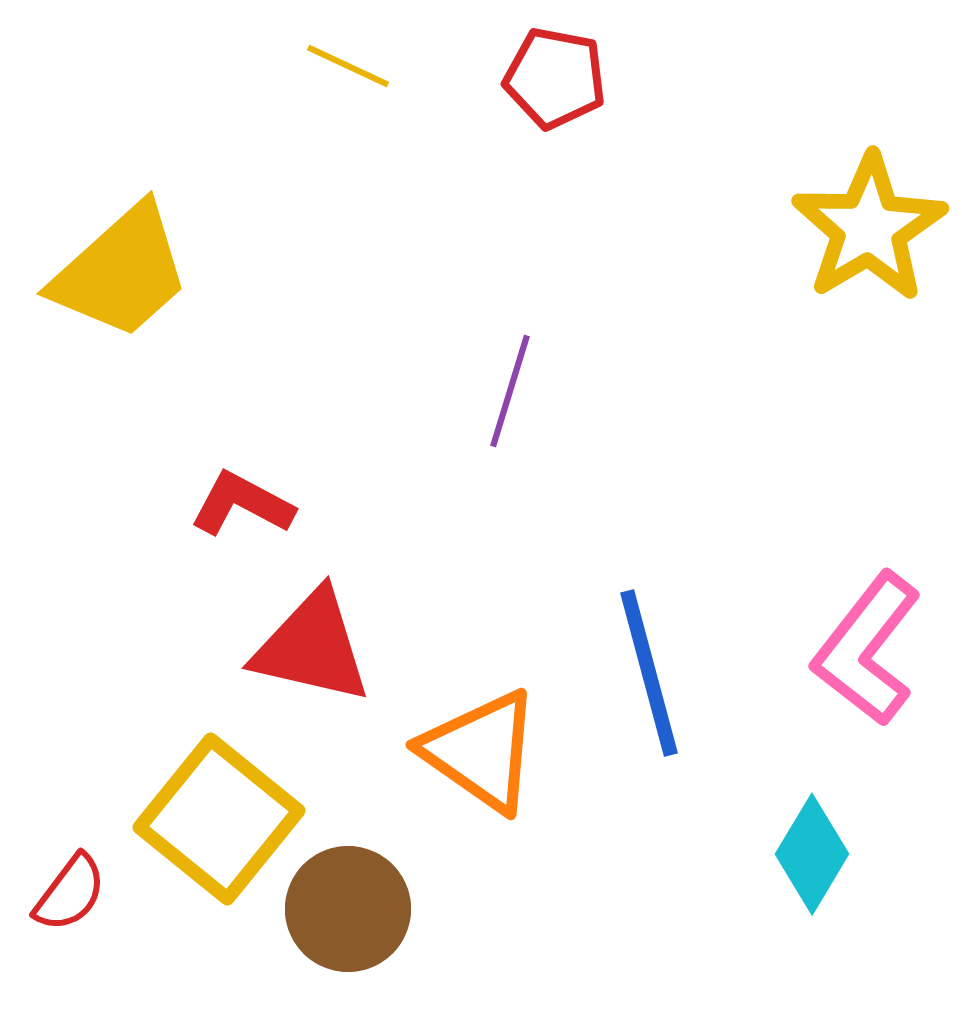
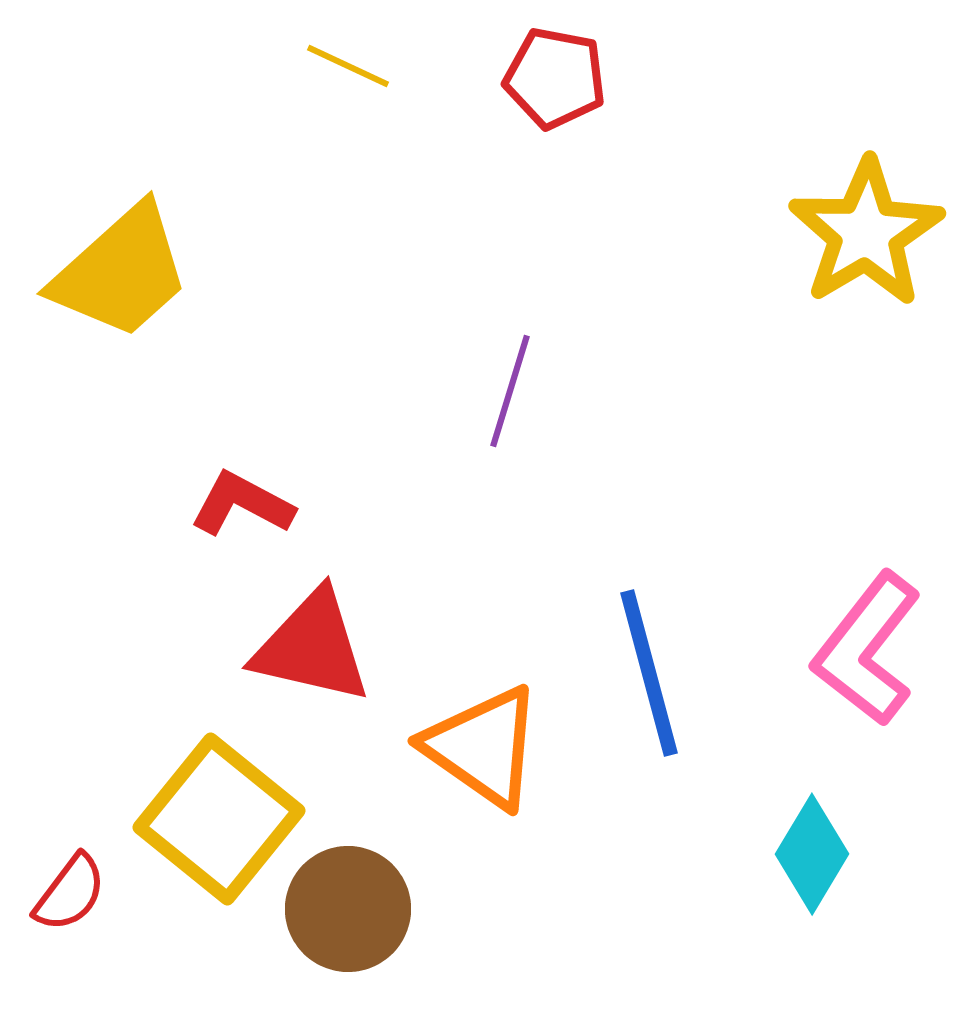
yellow star: moved 3 px left, 5 px down
orange triangle: moved 2 px right, 4 px up
